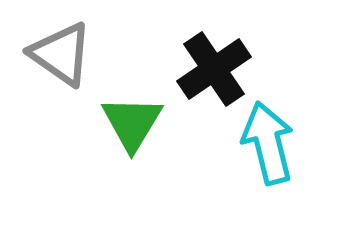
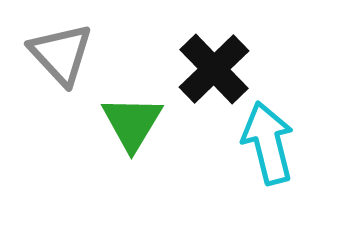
gray triangle: rotated 12 degrees clockwise
black cross: rotated 10 degrees counterclockwise
